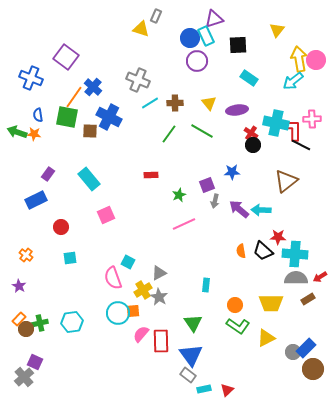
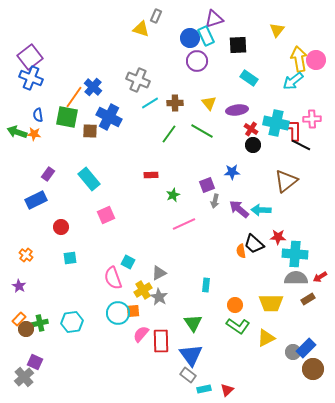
purple square at (66, 57): moved 36 px left; rotated 15 degrees clockwise
red cross at (251, 133): moved 4 px up
green star at (179, 195): moved 6 px left
black trapezoid at (263, 251): moved 9 px left, 7 px up
